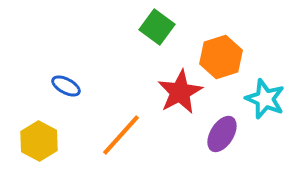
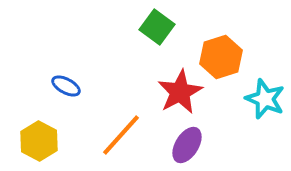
purple ellipse: moved 35 px left, 11 px down
